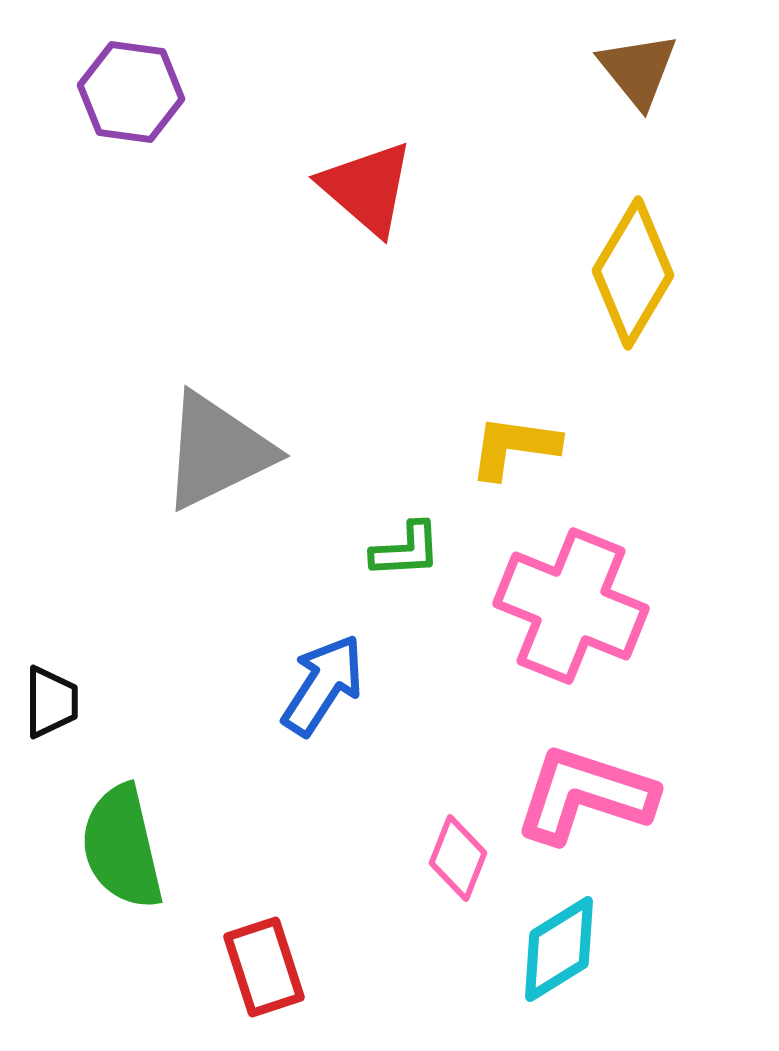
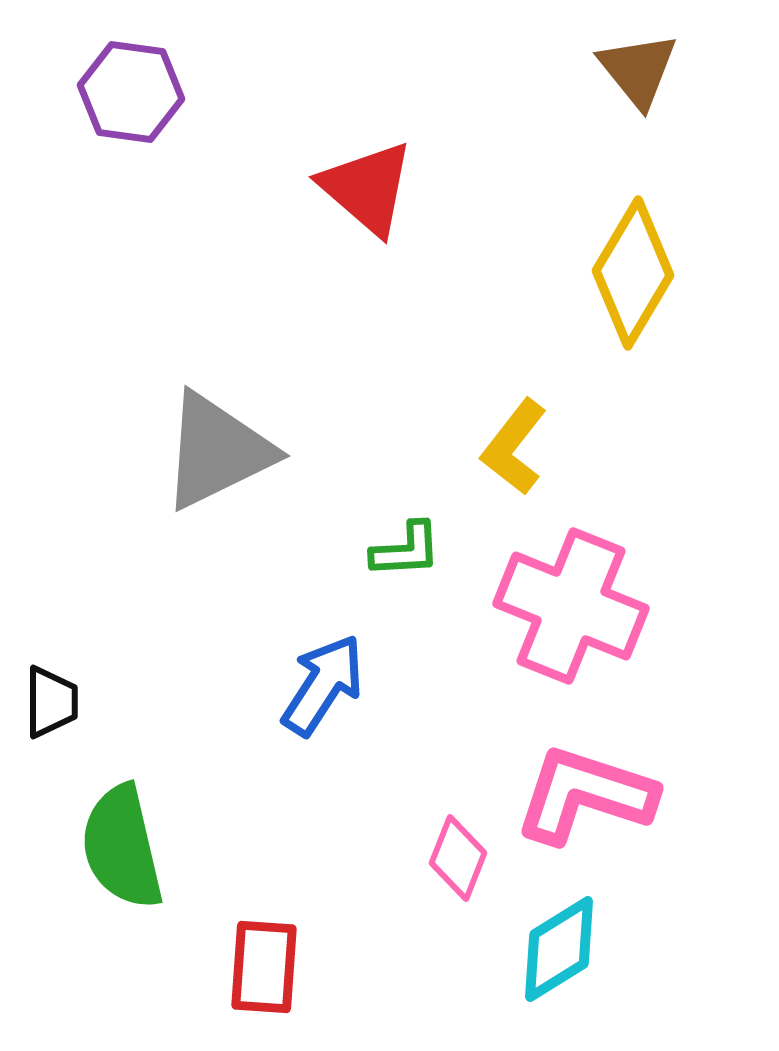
yellow L-shape: rotated 60 degrees counterclockwise
red rectangle: rotated 22 degrees clockwise
